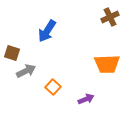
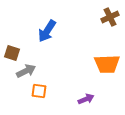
orange square: moved 14 px left, 4 px down; rotated 35 degrees counterclockwise
